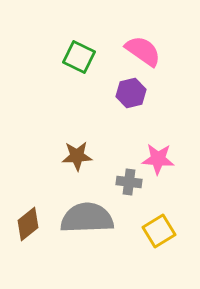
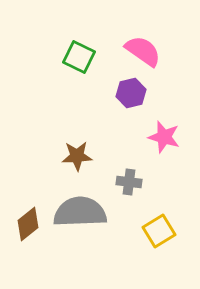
pink star: moved 6 px right, 22 px up; rotated 12 degrees clockwise
gray semicircle: moved 7 px left, 6 px up
